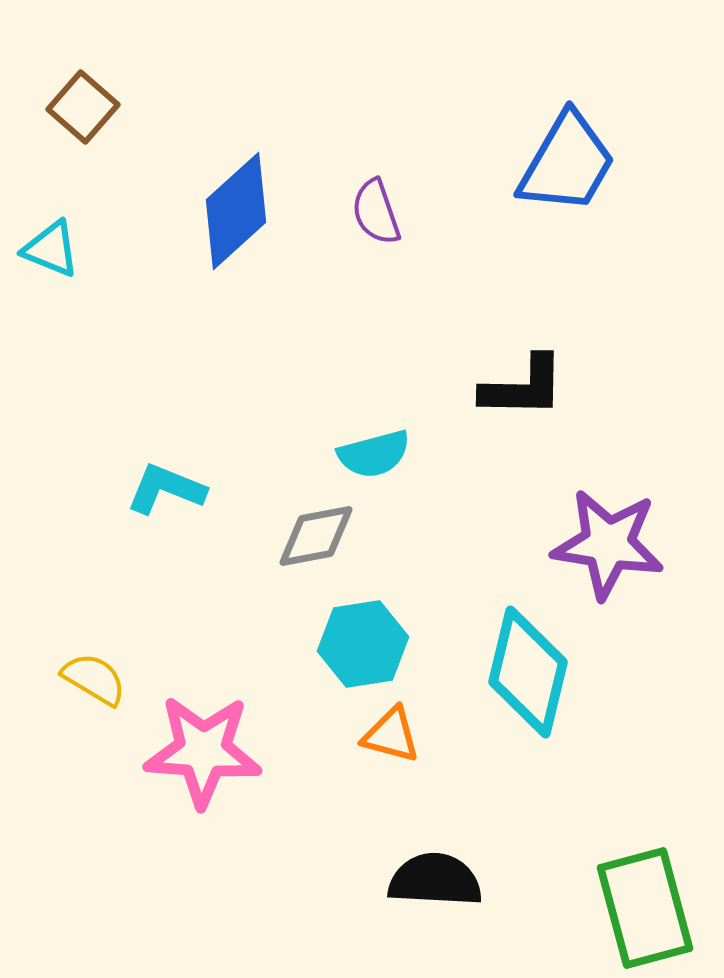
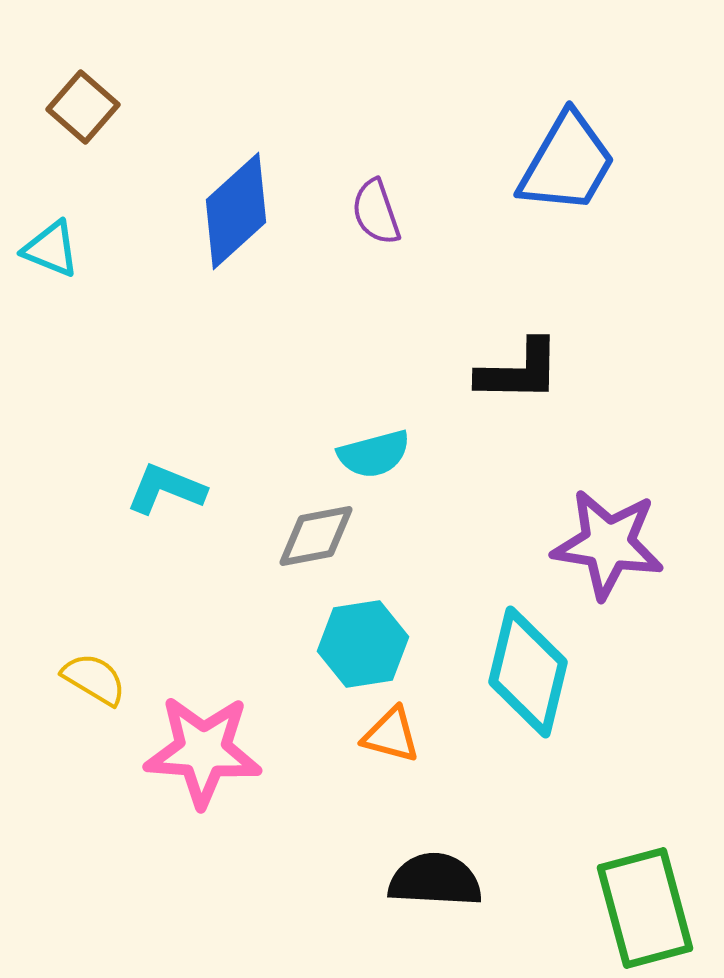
black L-shape: moved 4 px left, 16 px up
